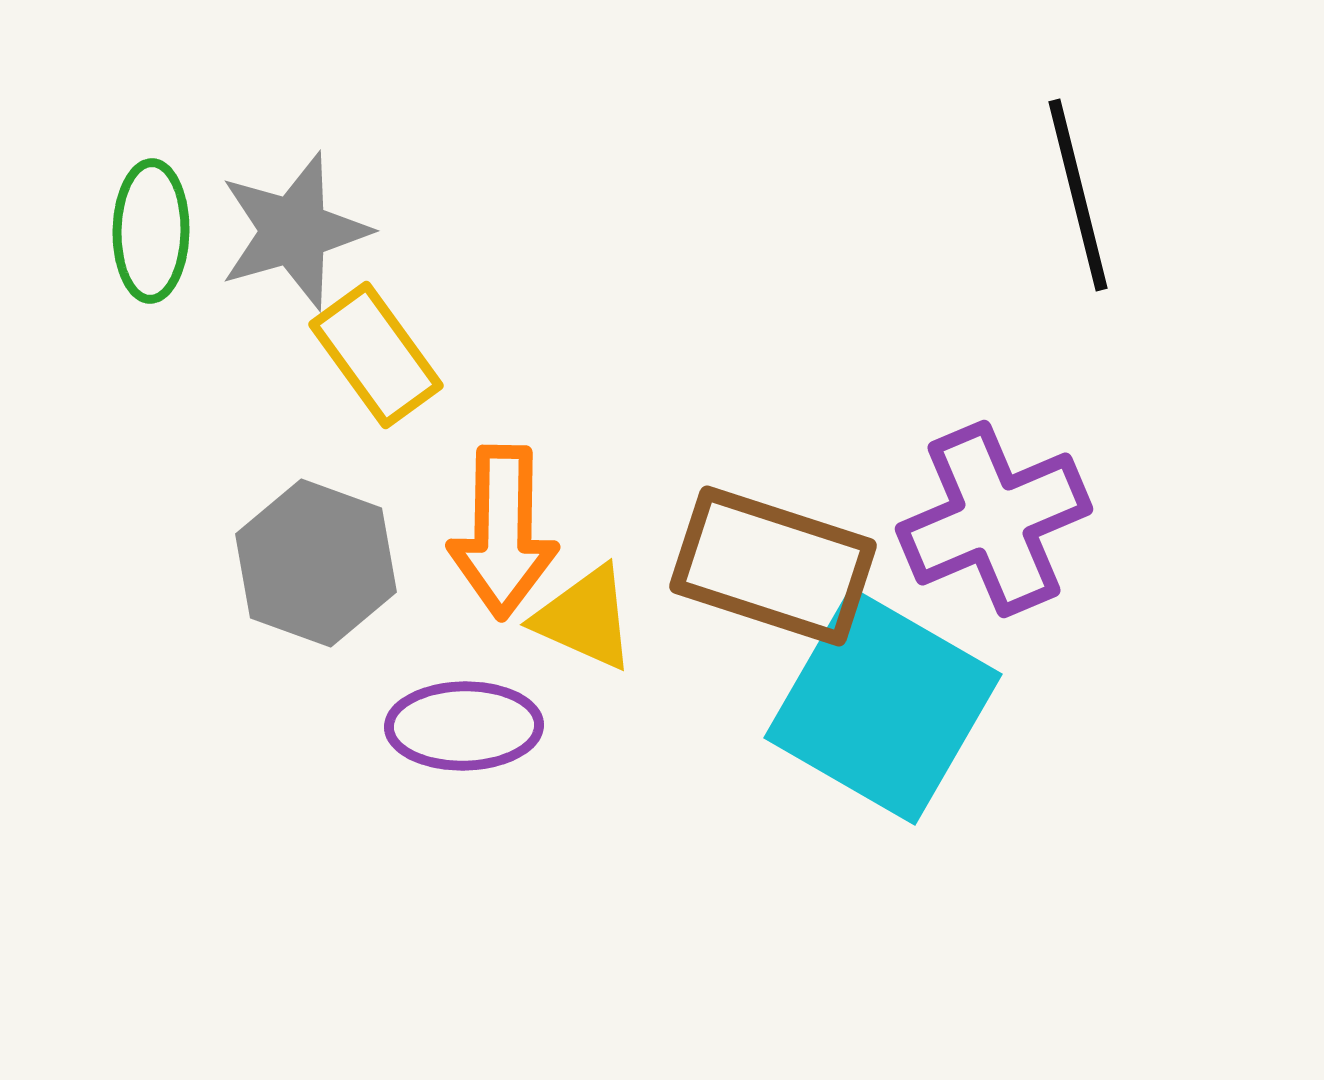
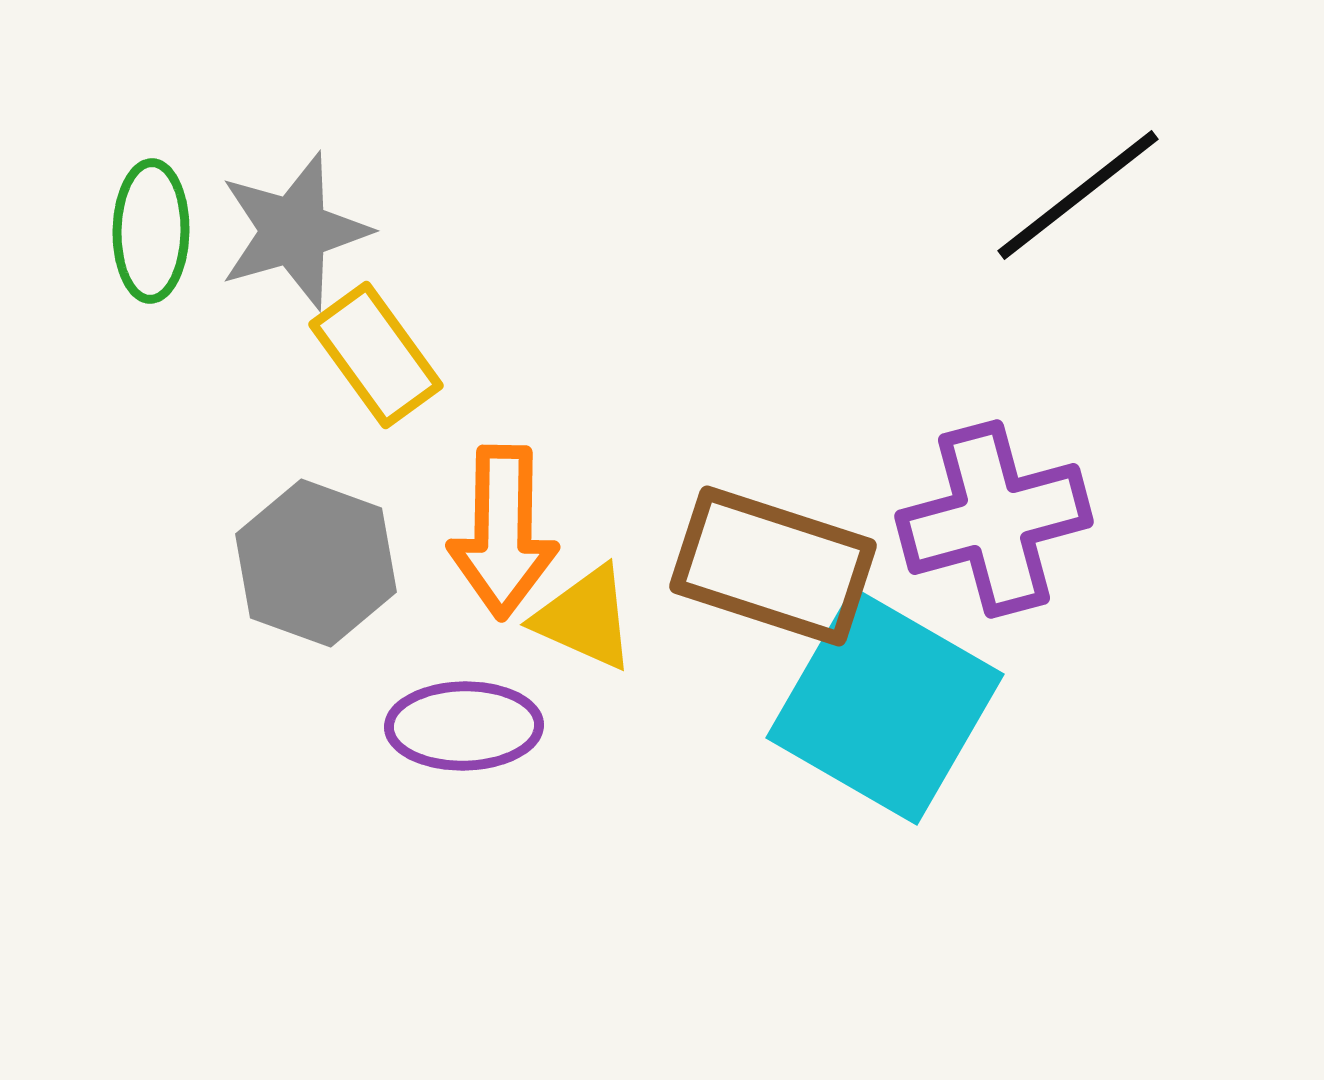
black line: rotated 66 degrees clockwise
purple cross: rotated 8 degrees clockwise
cyan square: moved 2 px right
